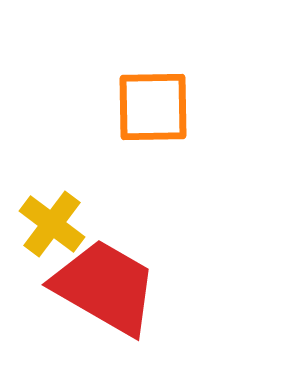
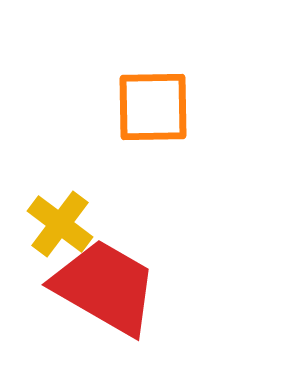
yellow cross: moved 8 px right
